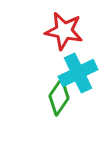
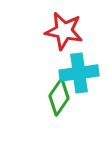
cyan cross: moved 1 px right; rotated 18 degrees clockwise
